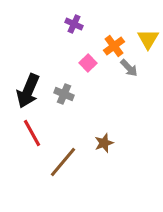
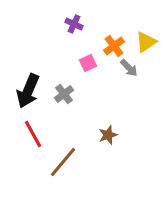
yellow triangle: moved 2 px left, 3 px down; rotated 25 degrees clockwise
pink square: rotated 18 degrees clockwise
gray cross: rotated 30 degrees clockwise
red line: moved 1 px right, 1 px down
brown star: moved 4 px right, 8 px up
